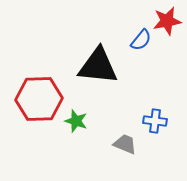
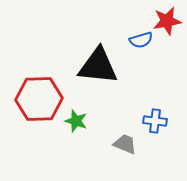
blue semicircle: rotated 35 degrees clockwise
